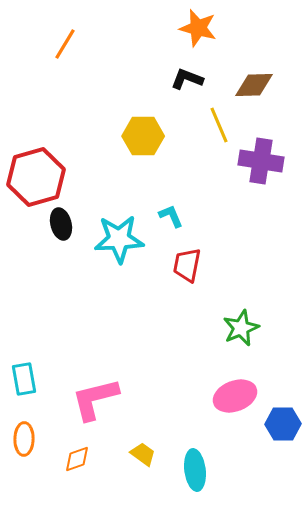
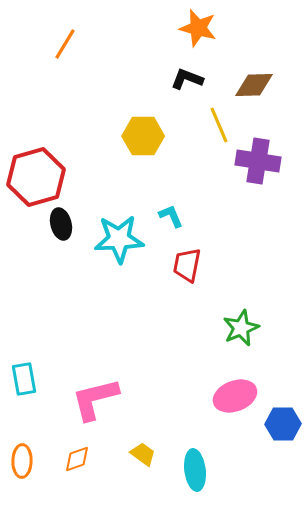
purple cross: moved 3 px left
orange ellipse: moved 2 px left, 22 px down
